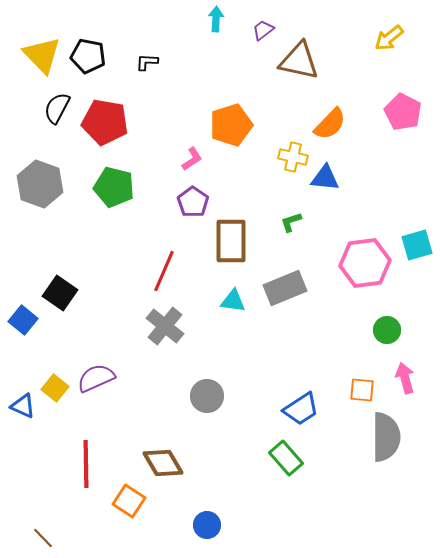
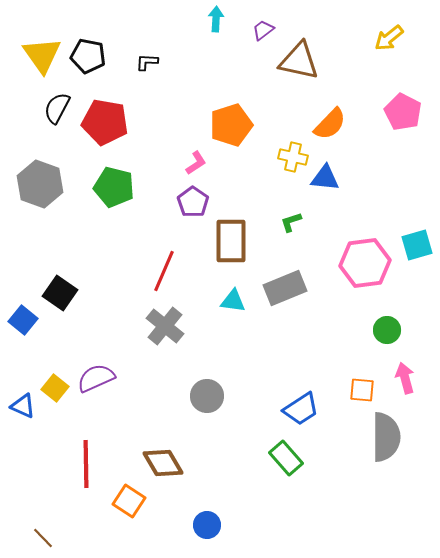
yellow triangle at (42, 55): rotated 9 degrees clockwise
pink L-shape at (192, 159): moved 4 px right, 4 px down
